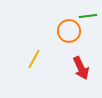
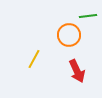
orange circle: moved 4 px down
red arrow: moved 4 px left, 3 px down
